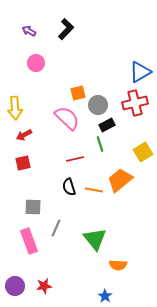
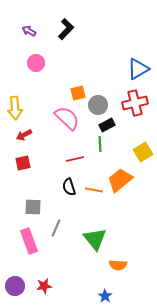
blue triangle: moved 2 px left, 3 px up
green line: rotated 14 degrees clockwise
